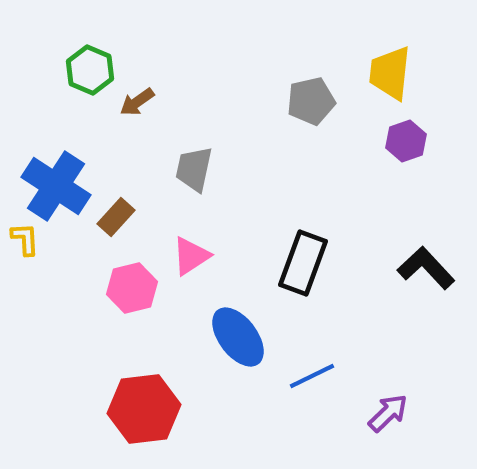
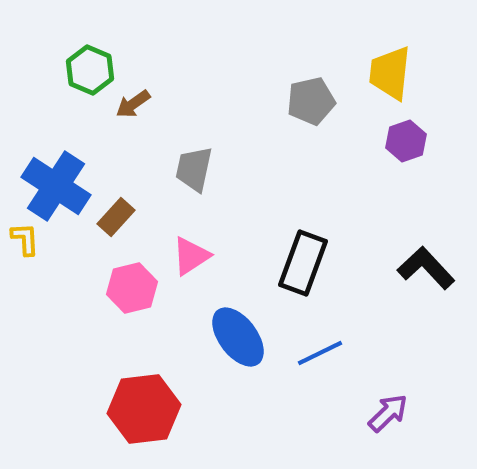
brown arrow: moved 4 px left, 2 px down
blue line: moved 8 px right, 23 px up
